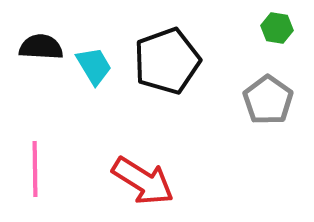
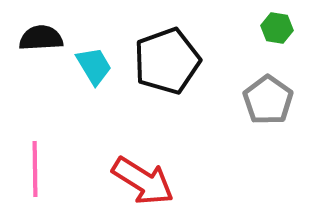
black semicircle: moved 9 px up; rotated 6 degrees counterclockwise
